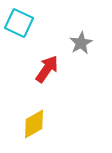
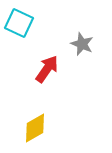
gray star: moved 1 px right, 1 px down; rotated 20 degrees counterclockwise
yellow diamond: moved 1 px right, 4 px down
